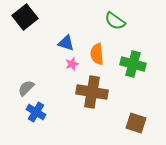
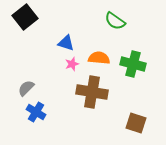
orange semicircle: moved 2 px right, 4 px down; rotated 100 degrees clockwise
